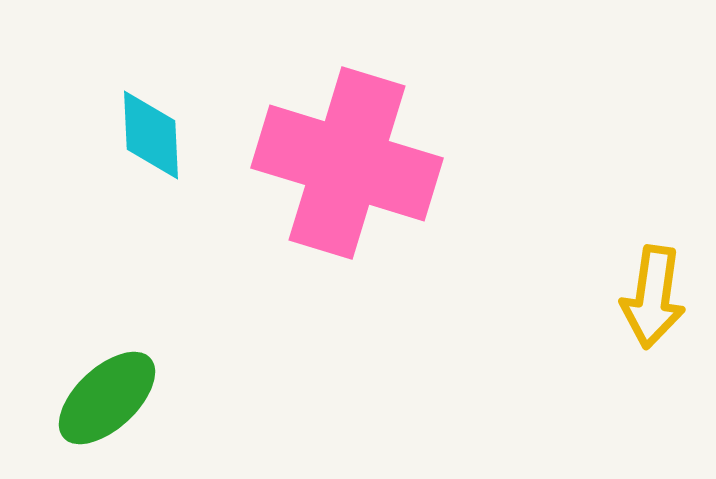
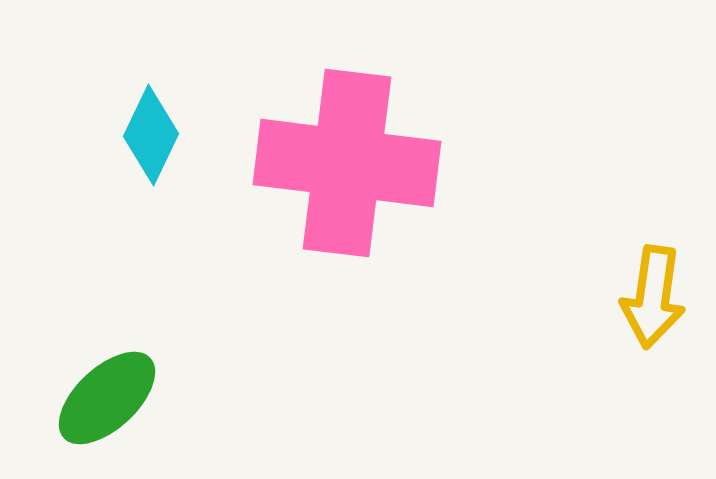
cyan diamond: rotated 28 degrees clockwise
pink cross: rotated 10 degrees counterclockwise
